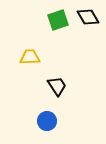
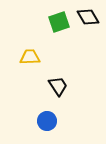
green square: moved 1 px right, 2 px down
black trapezoid: moved 1 px right
